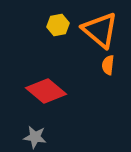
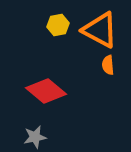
orange triangle: rotated 12 degrees counterclockwise
orange semicircle: rotated 12 degrees counterclockwise
gray star: rotated 20 degrees counterclockwise
